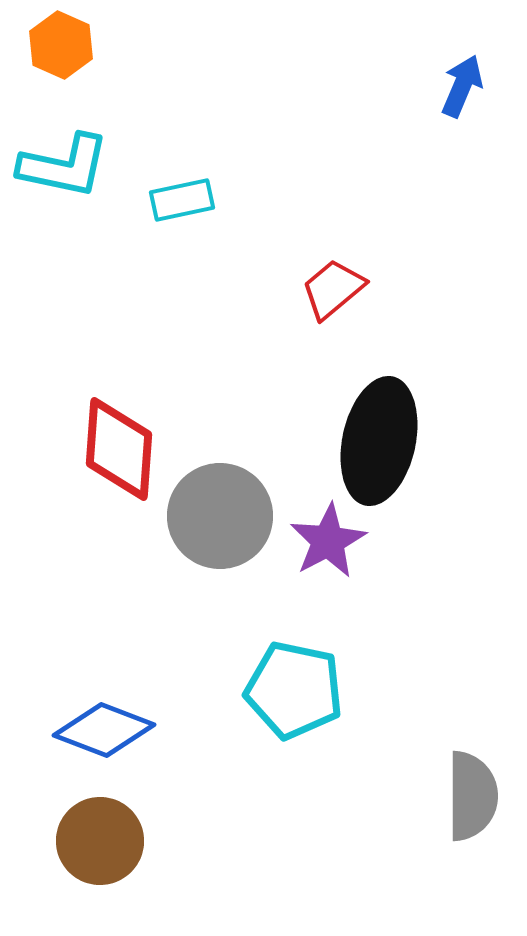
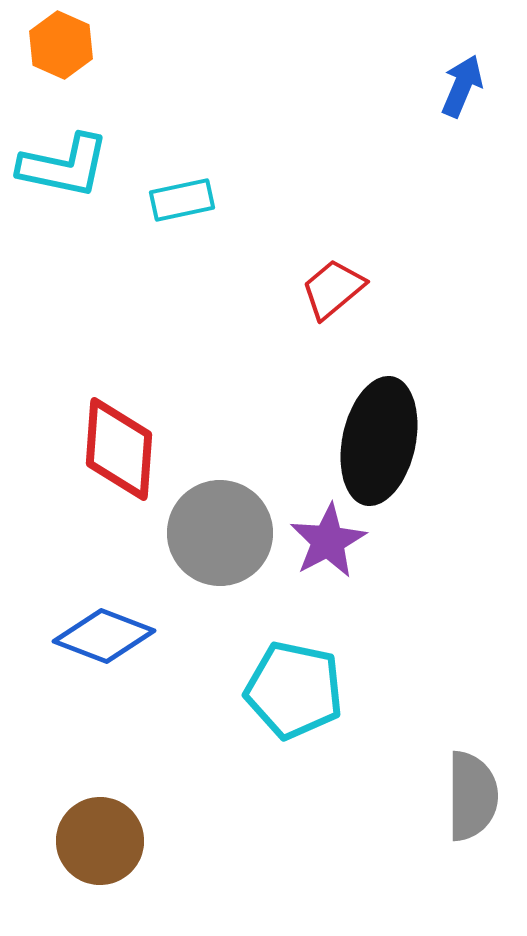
gray circle: moved 17 px down
blue diamond: moved 94 px up
